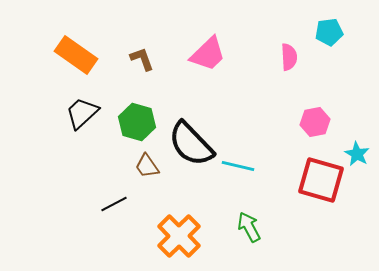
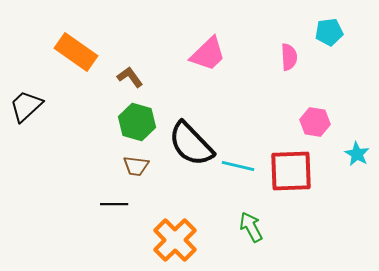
orange rectangle: moved 3 px up
brown L-shape: moved 12 px left, 18 px down; rotated 16 degrees counterclockwise
black trapezoid: moved 56 px left, 7 px up
pink hexagon: rotated 20 degrees clockwise
brown trapezoid: moved 11 px left; rotated 48 degrees counterclockwise
red square: moved 30 px left, 9 px up; rotated 18 degrees counterclockwise
black line: rotated 28 degrees clockwise
green arrow: moved 2 px right
orange cross: moved 4 px left, 4 px down
